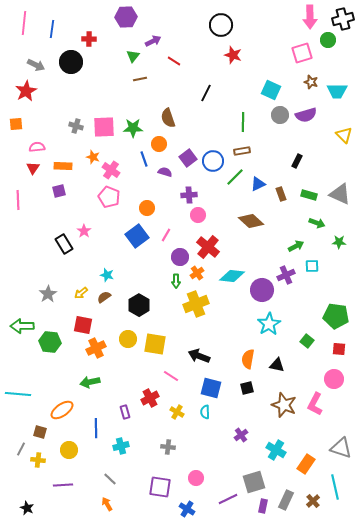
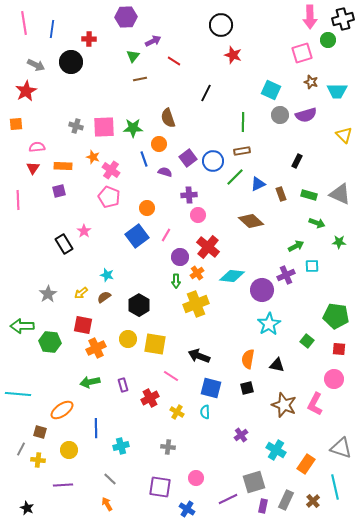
pink line at (24, 23): rotated 15 degrees counterclockwise
purple rectangle at (125, 412): moved 2 px left, 27 px up
